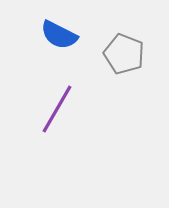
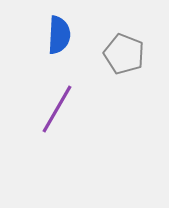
blue semicircle: rotated 114 degrees counterclockwise
